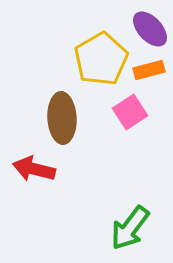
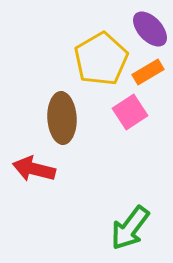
orange rectangle: moved 1 px left, 2 px down; rotated 16 degrees counterclockwise
